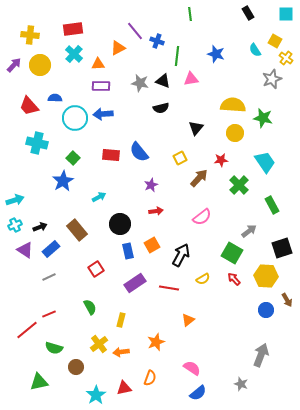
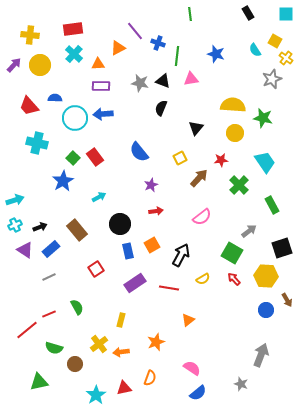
blue cross at (157, 41): moved 1 px right, 2 px down
black semicircle at (161, 108): rotated 126 degrees clockwise
red rectangle at (111, 155): moved 16 px left, 2 px down; rotated 48 degrees clockwise
green semicircle at (90, 307): moved 13 px left
brown circle at (76, 367): moved 1 px left, 3 px up
